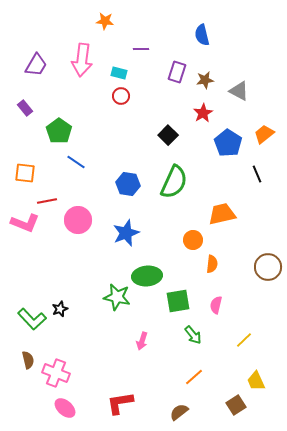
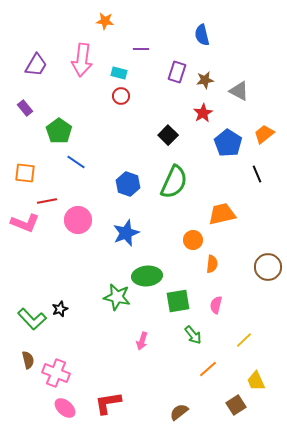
blue hexagon at (128, 184): rotated 10 degrees clockwise
orange line at (194, 377): moved 14 px right, 8 px up
red L-shape at (120, 403): moved 12 px left
